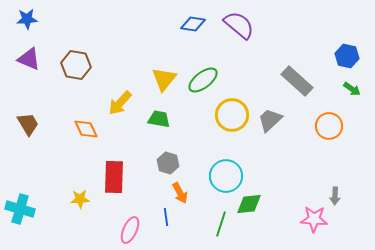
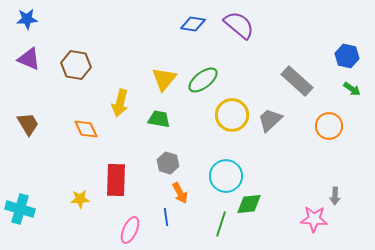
yellow arrow: rotated 28 degrees counterclockwise
red rectangle: moved 2 px right, 3 px down
